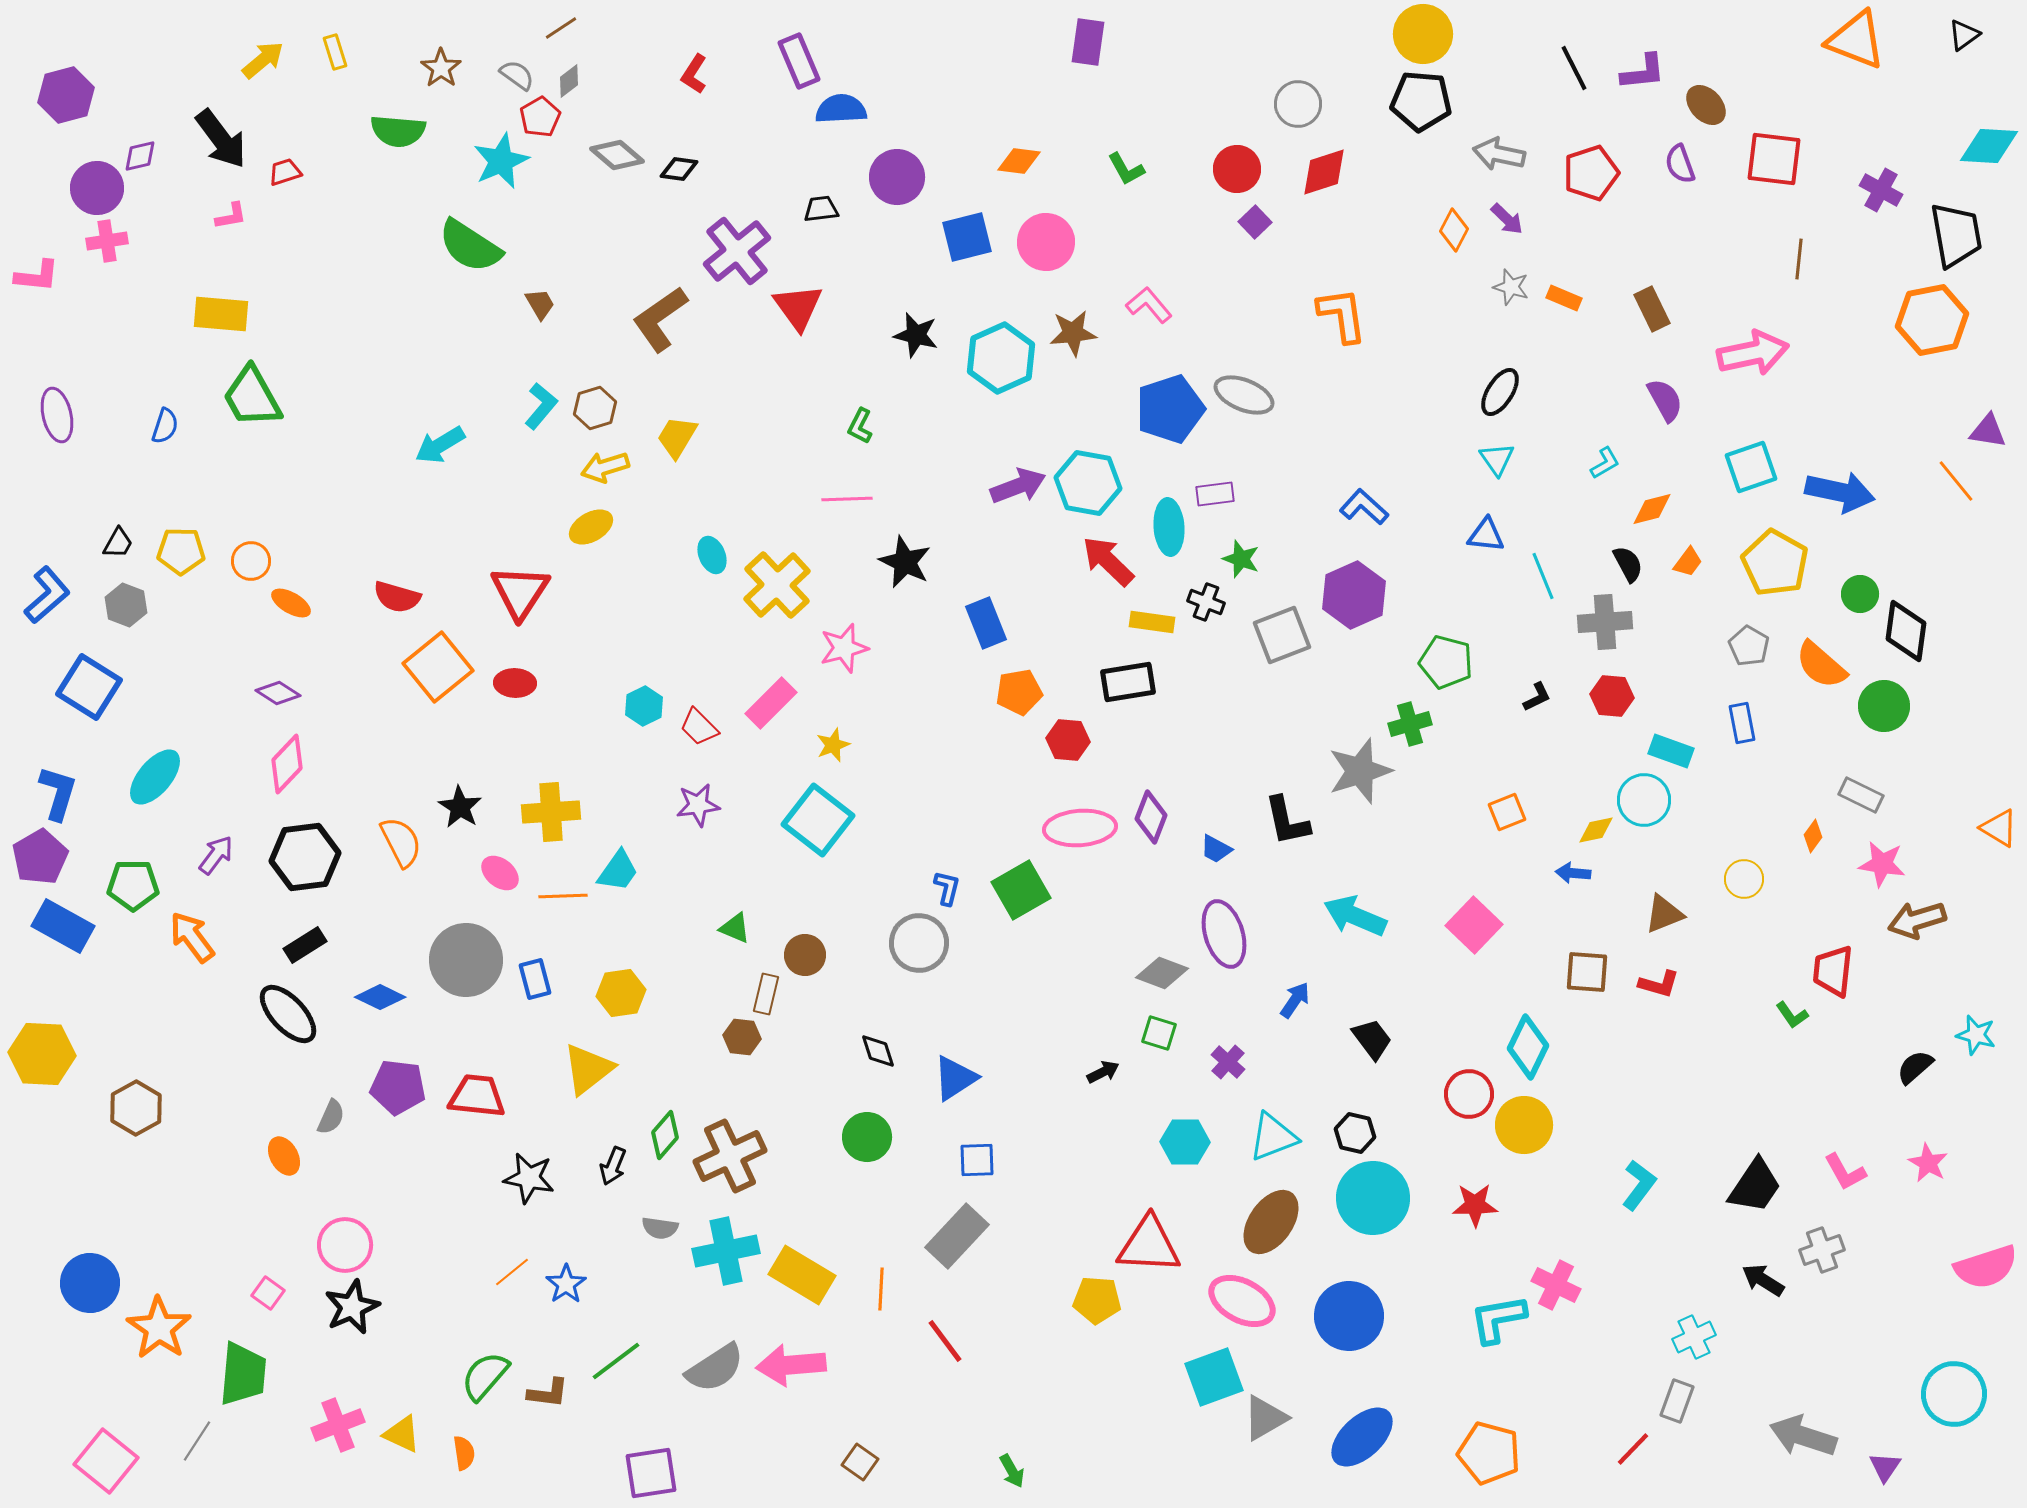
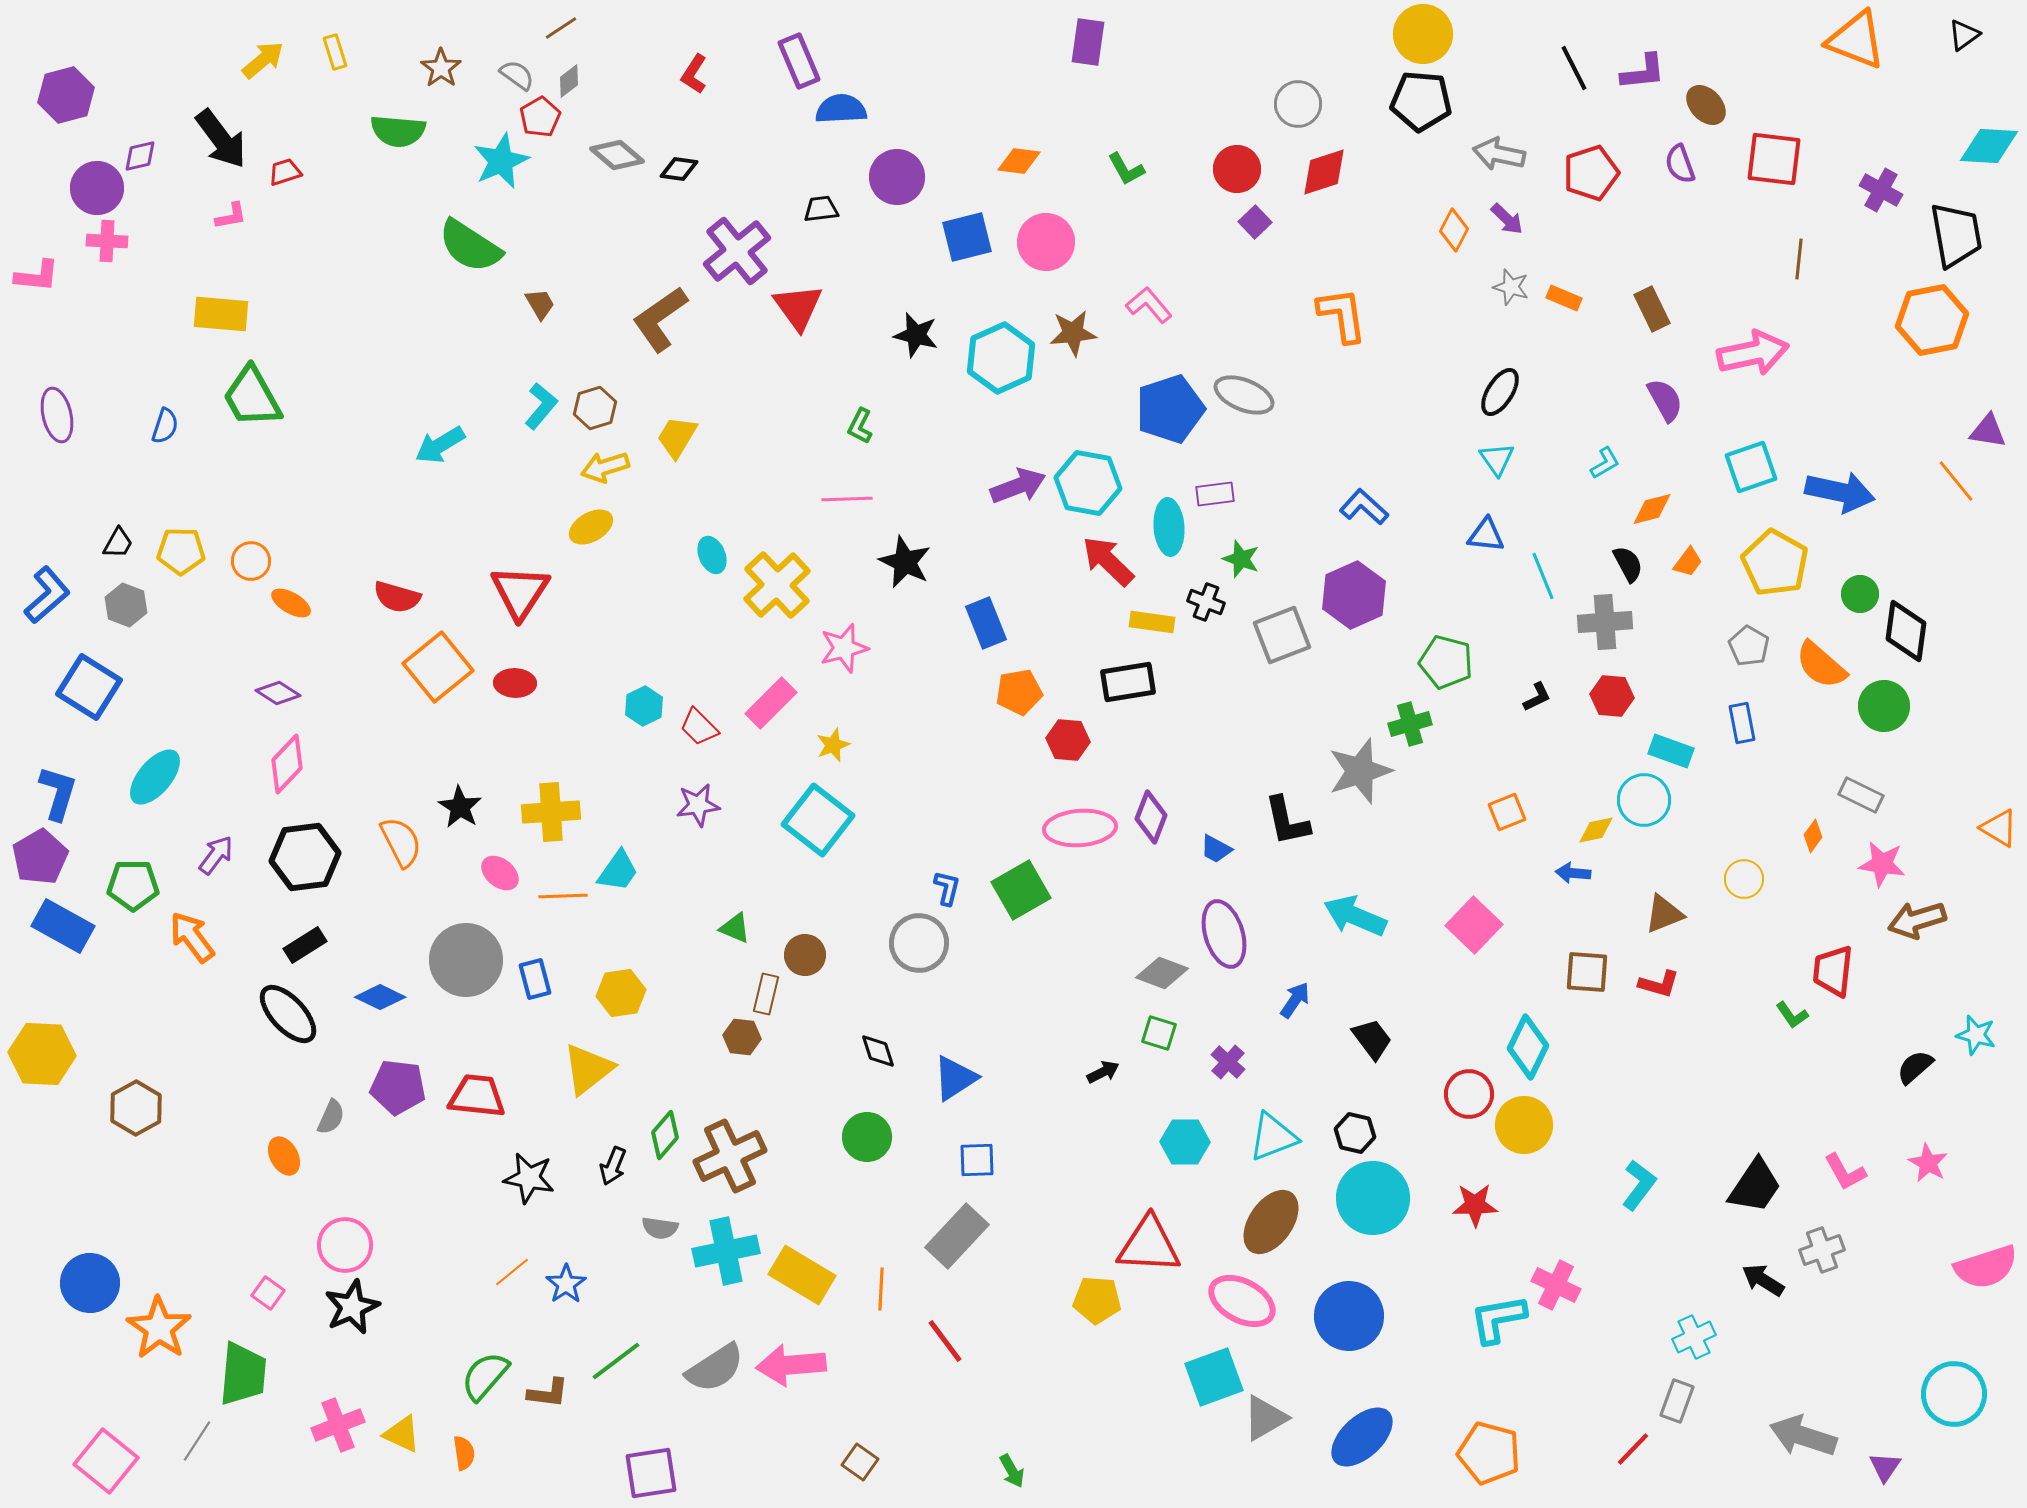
pink cross at (107, 241): rotated 12 degrees clockwise
